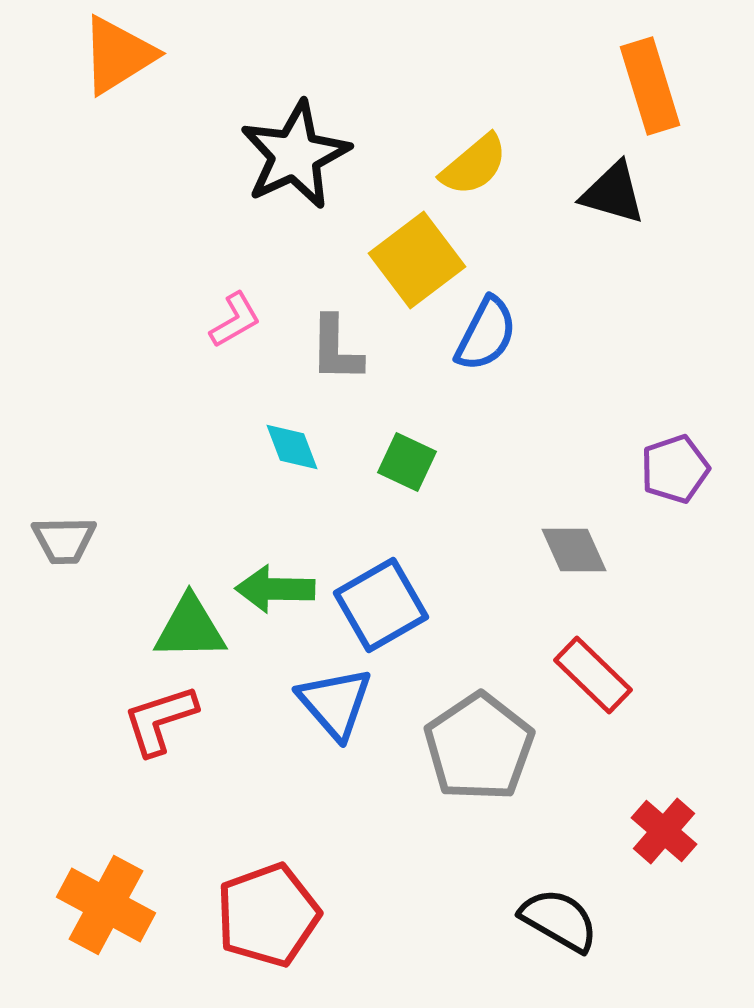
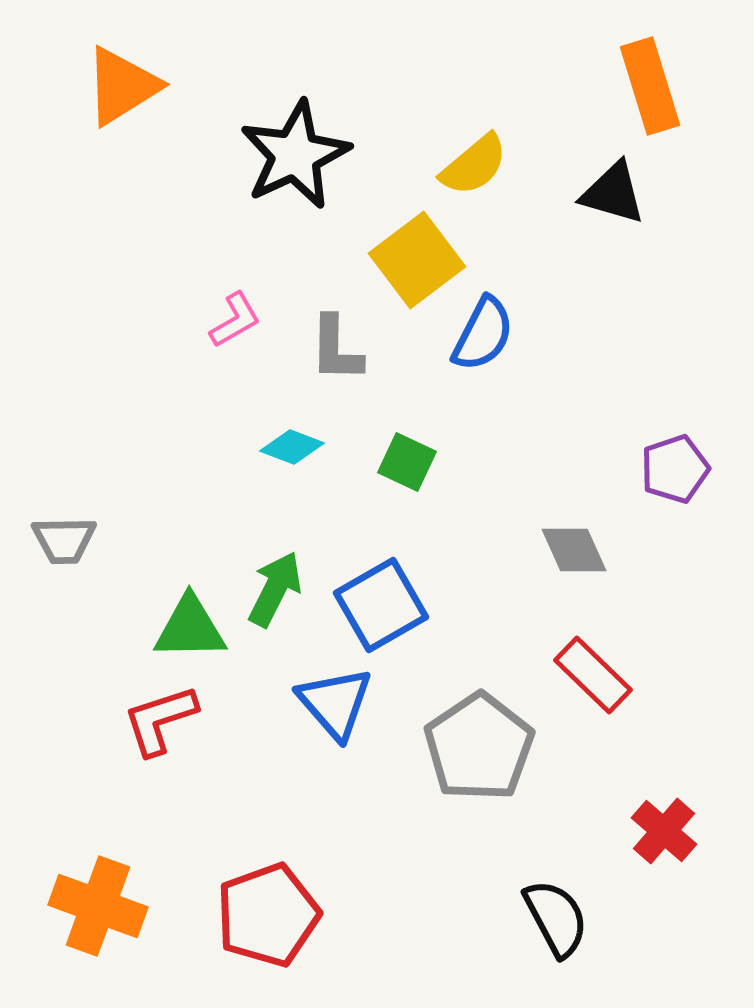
orange triangle: moved 4 px right, 31 px down
blue semicircle: moved 3 px left
cyan diamond: rotated 48 degrees counterclockwise
green arrow: rotated 116 degrees clockwise
orange cross: moved 8 px left, 1 px down; rotated 8 degrees counterclockwise
black semicircle: moved 3 px left, 2 px up; rotated 32 degrees clockwise
